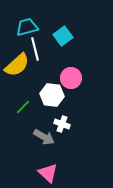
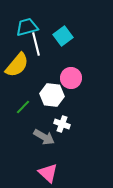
white line: moved 1 px right, 5 px up
yellow semicircle: rotated 8 degrees counterclockwise
